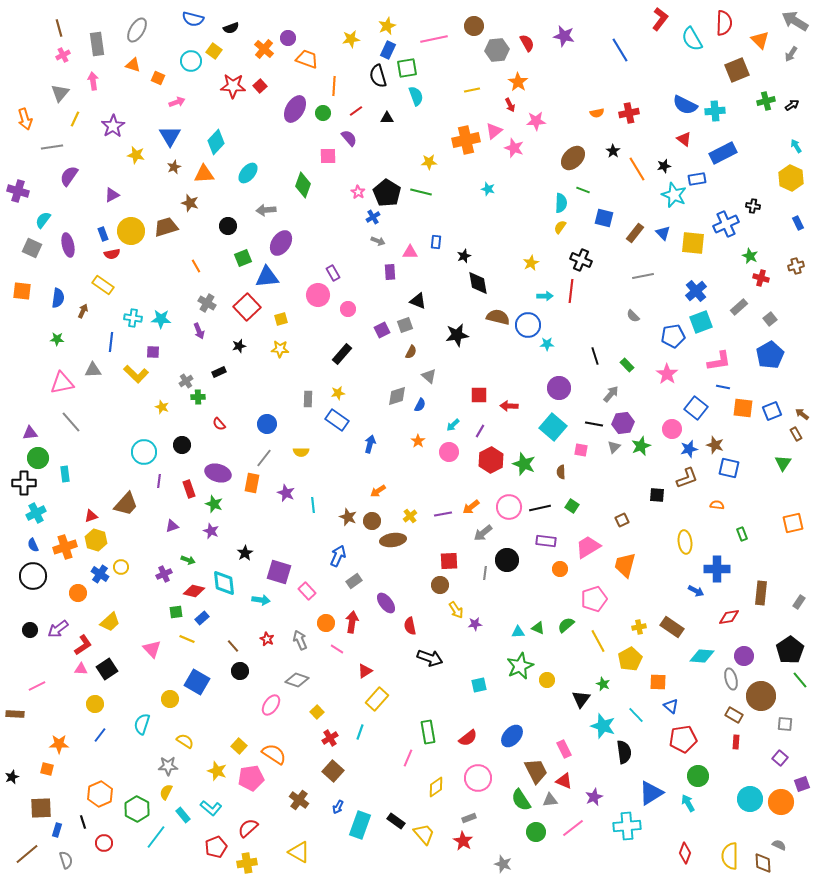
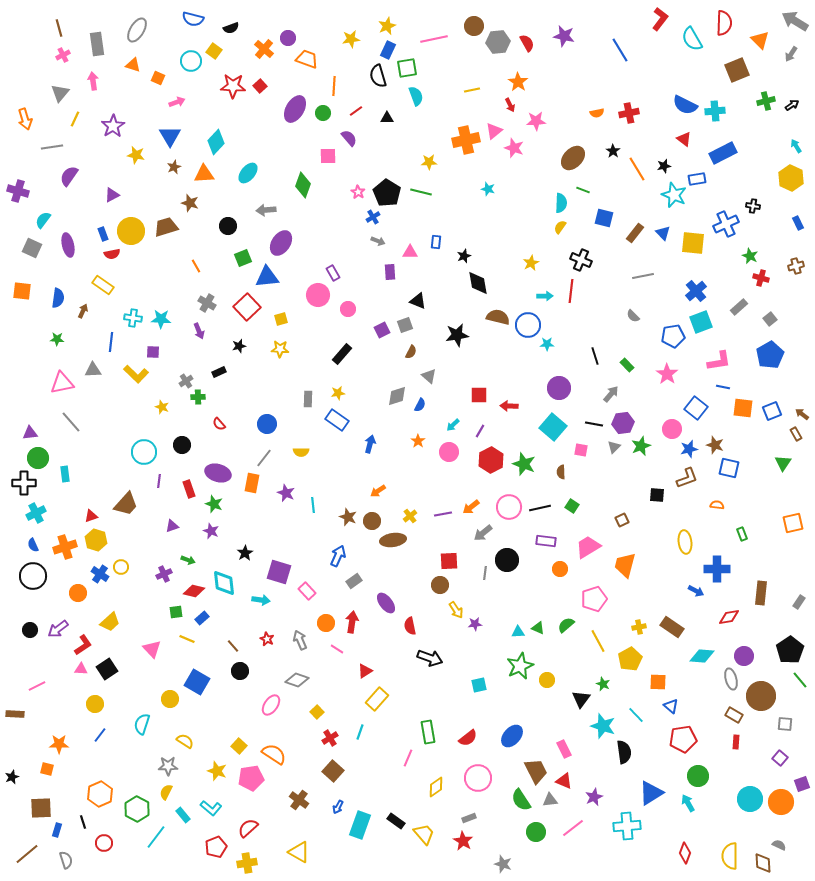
gray hexagon at (497, 50): moved 1 px right, 8 px up
